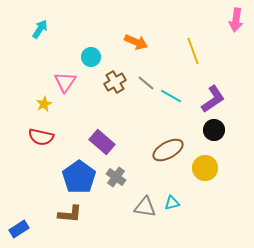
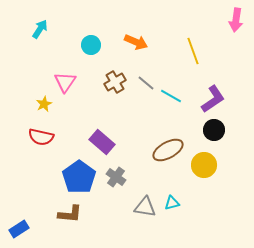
cyan circle: moved 12 px up
yellow circle: moved 1 px left, 3 px up
